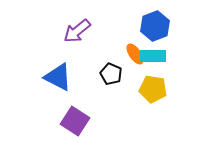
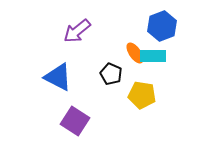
blue hexagon: moved 7 px right
orange ellipse: moved 1 px up
yellow pentagon: moved 11 px left, 6 px down
